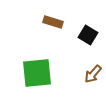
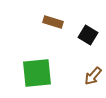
brown arrow: moved 2 px down
